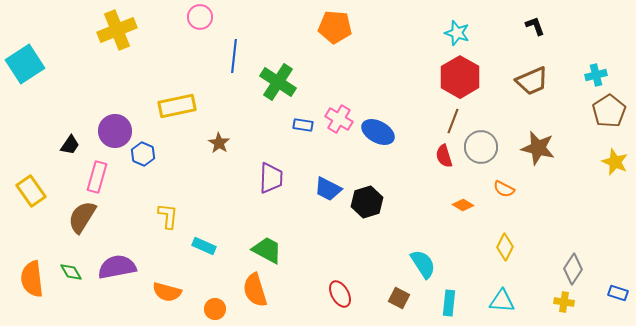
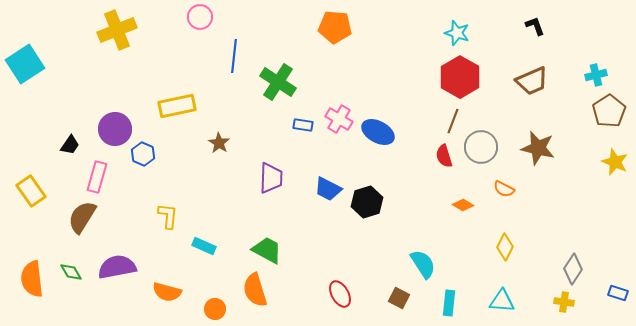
purple circle at (115, 131): moved 2 px up
